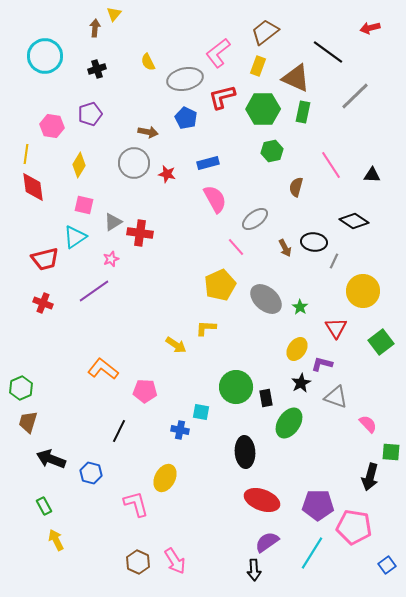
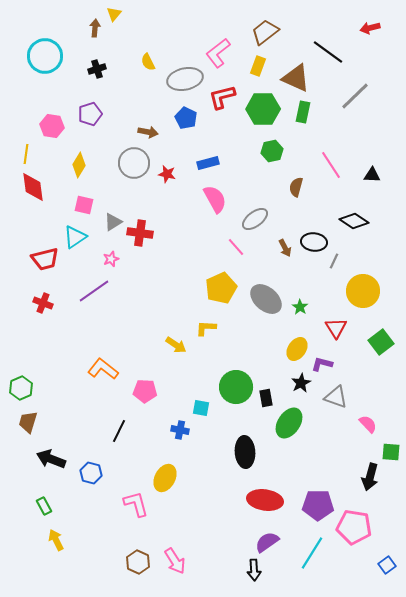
yellow pentagon at (220, 285): moved 1 px right, 3 px down
cyan square at (201, 412): moved 4 px up
red ellipse at (262, 500): moved 3 px right; rotated 12 degrees counterclockwise
